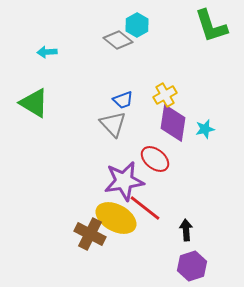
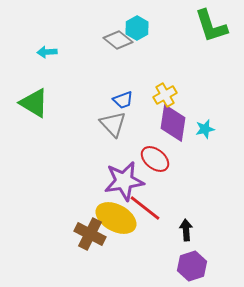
cyan hexagon: moved 3 px down
